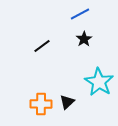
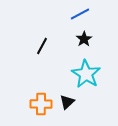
black line: rotated 24 degrees counterclockwise
cyan star: moved 13 px left, 8 px up
